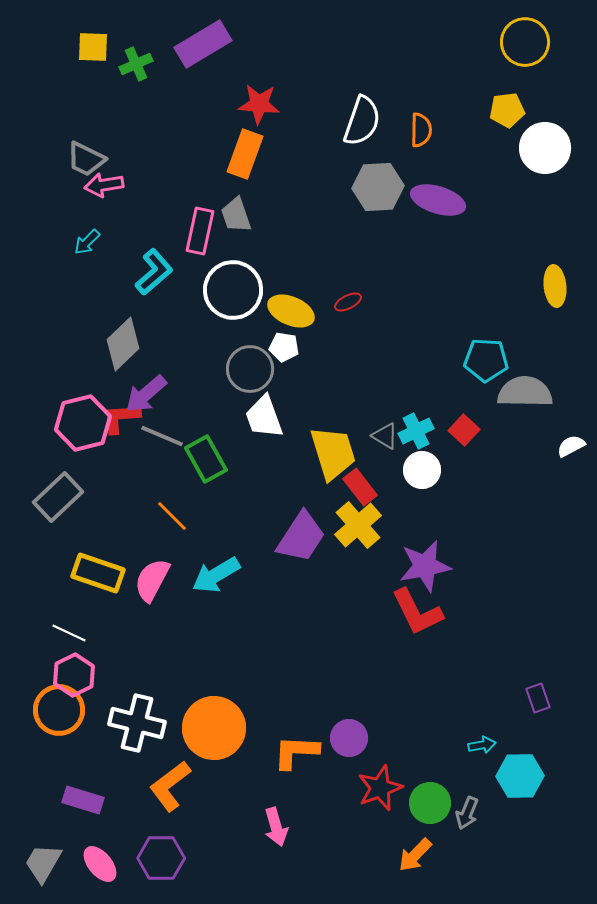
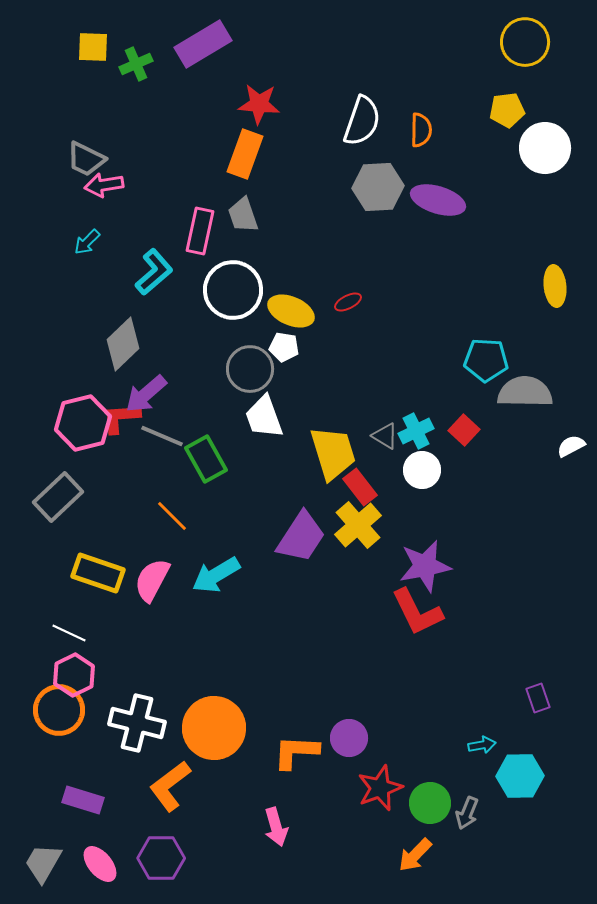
gray trapezoid at (236, 215): moved 7 px right
